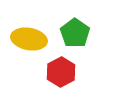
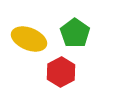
yellow ellipse: rotated 12 degrees clockwise
